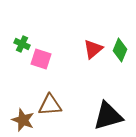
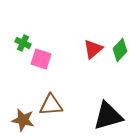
green cross: moved 1 px right, 1 px up
green diamond: rotated 20 degrees clockwise
brown triangle: moved 1 px right
brown star: rotated 10 degrees counterclockwise
